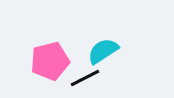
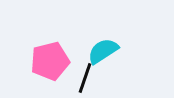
black line: rotated 44 degrees counterclockwise
